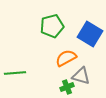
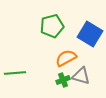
green cross: moved 4 px left, 7 px up
